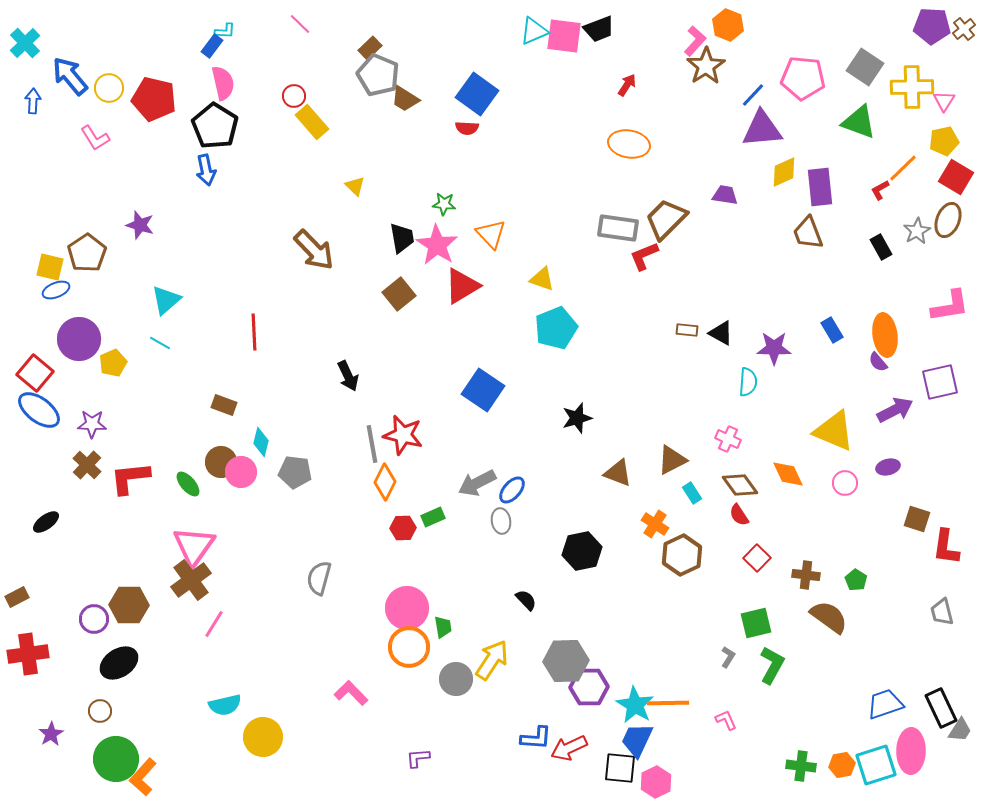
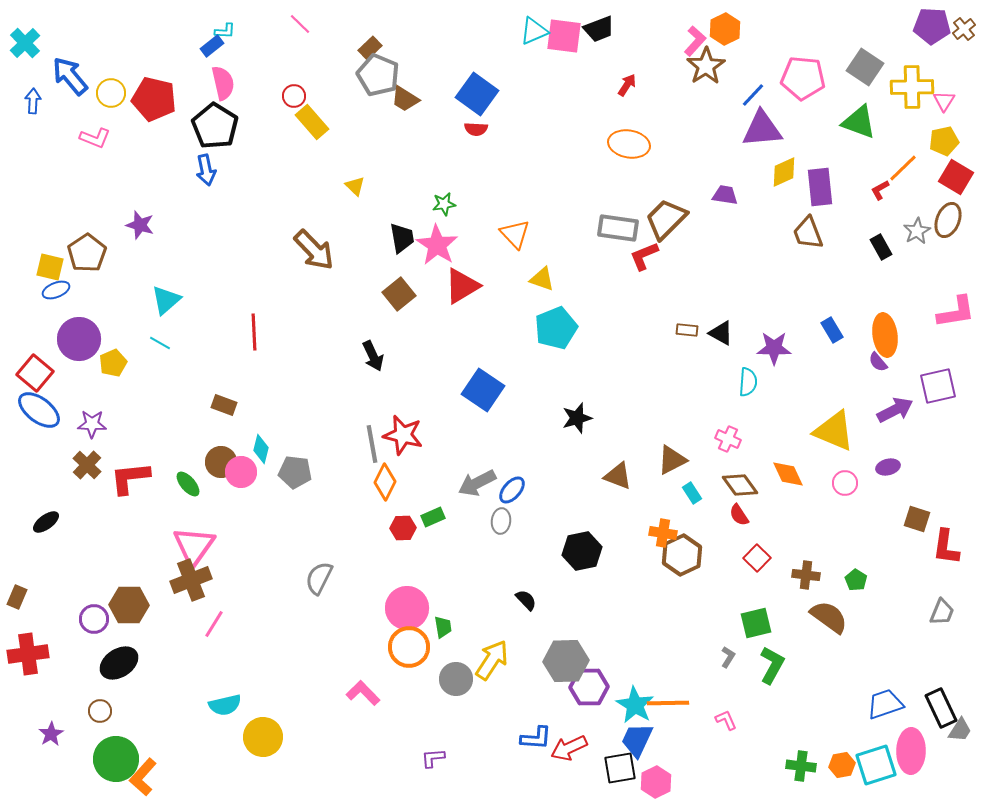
orange hexagon at (728, 25): moved 3 px left, 4 px down; rotated 12 degrees clockwise
blue rectangle at (212, 46): rotated 15 degrees clockwise
yellow circle at (109, 88): moved 2 px right, 5 px down
red semicircle at (467, 128): moved 9 px right, 1 px down
pink L-shape at (95, 138): rotated 36 degrees counterclockwise
green star at (444, 204): rotated 15 degrees counterclockwise
orange triangle at (491, 234): moved 24 px right
pink L-shape at (950, 306): moved 6 px right, 6 px down
black arrow at (348, 376): moved 25 px right, 20 px up
purple square at (940, 382): moved 2 px left, 4 px down
cyan diamond at (261, 442): moved 7 px down
brown triangle at (618, 473): moved 3 px down
gray ellipse at (501, 521): rotated 15 degrees clockwise
orange cross at (655, 524): moved 8 px right, 9 px down; rotated 24 degrees counterclockwise
gray semicircle at (319, 578): rotated 12 degrees clockwise
brown cross at (191, 580): rotated 15 degrees clockwise
brown rectangle at (17, 597): rotated 40 degrees counterclockwise
gray trapezoid at (942, 612): rotated 144 degrees counterclockwise
pink L-shape at (351, 693): moved 12 px right
purple L-shape at (418, 758): moved 15 px right
black square at (620, 768): rotated 16 degrees counterclockwise
